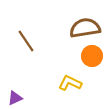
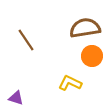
brown line: moved 1 px up
purple triangle: moved 1 px right; rotated 42 degrees clockwise
